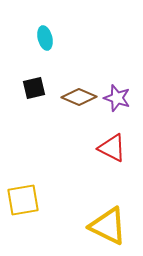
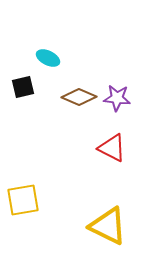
cyan ellipse: moved 3 px right, 20 px down; rotated 50 degrees counterclockwise
black square: moved 11 px left, 1 px up
purple star: rotated 12 degrees counterclockwise
